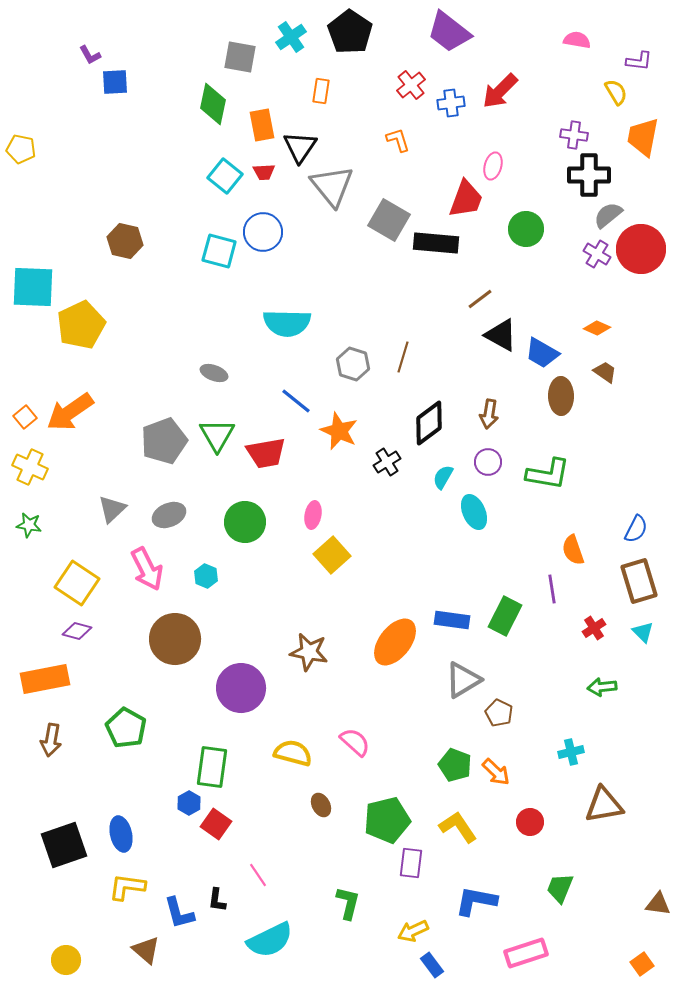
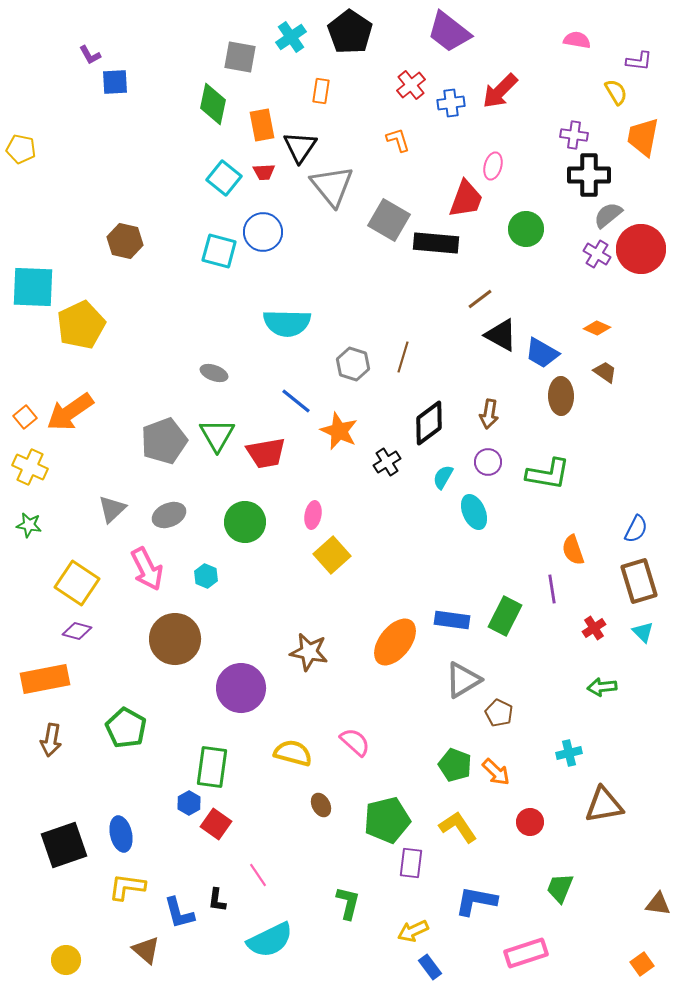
cyan square at (225, 176): moved 1 px left, 2 px down
cyan cross at (571, 752): moved 2 px left, 1 px down
blue rectangle at (432, 965): moved 2 px left, 2 px down
